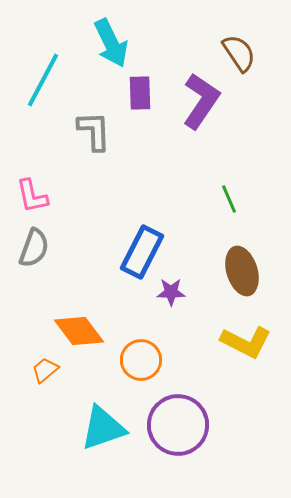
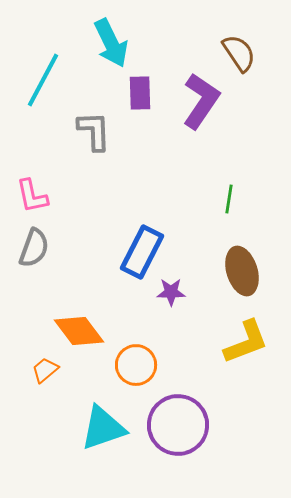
green line: rotated 32 degrees clockwise
yellow L-shape: rotated 48 degrees counterclockwise
orange circle: moved 5 px left, 5 px down
